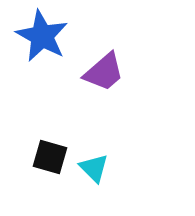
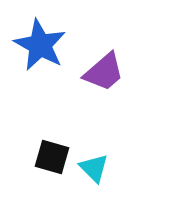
blue star: moved 2 px left, 9 px down
black square: moved 2 px right
